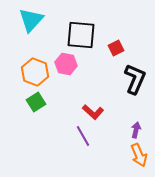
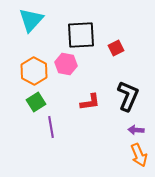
black square: rotated 8 degrees counterclockwise
orange hexagon: moved 1 px left, 1 px up; rotated 8 degrees clockwise
black L-shape: moved 7 px left, 17 px down
red L-shape: moved 3 px left, 10 px up; rotated 50 degrees counterclockwise
purple arrow: rotated 98 degrees counterclockwise
purple line: moved 32 px left, 9 px up; rotated 20 degrees clockwise
